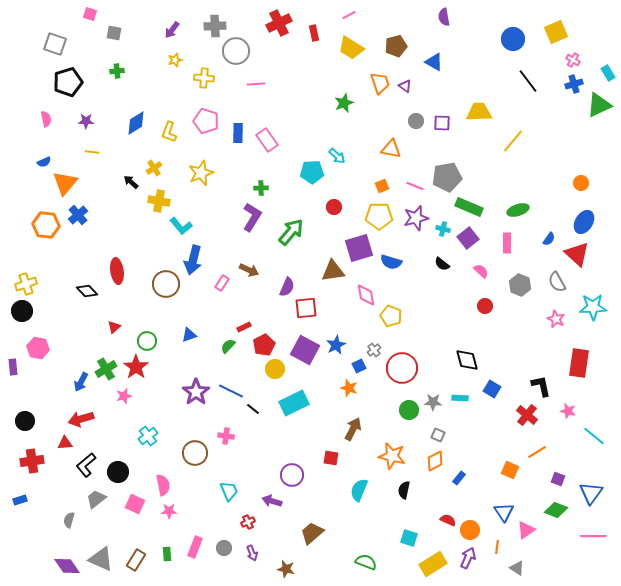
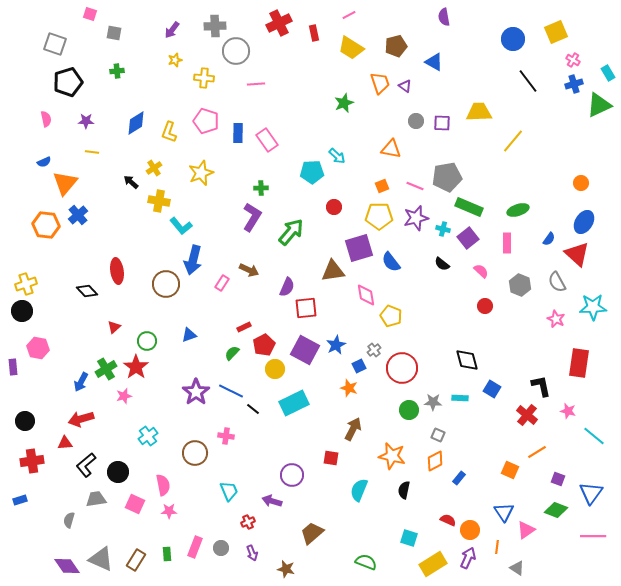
blue semicircle at (391, 262): rotated 35 degrees clockwise
green semicircle at (228, 346): moved 4 px right, 7 px down
gray trapezoid at (96, 499): rotated 30 degrees clockwise
gray circle at (224, 548): moved 3 px left
